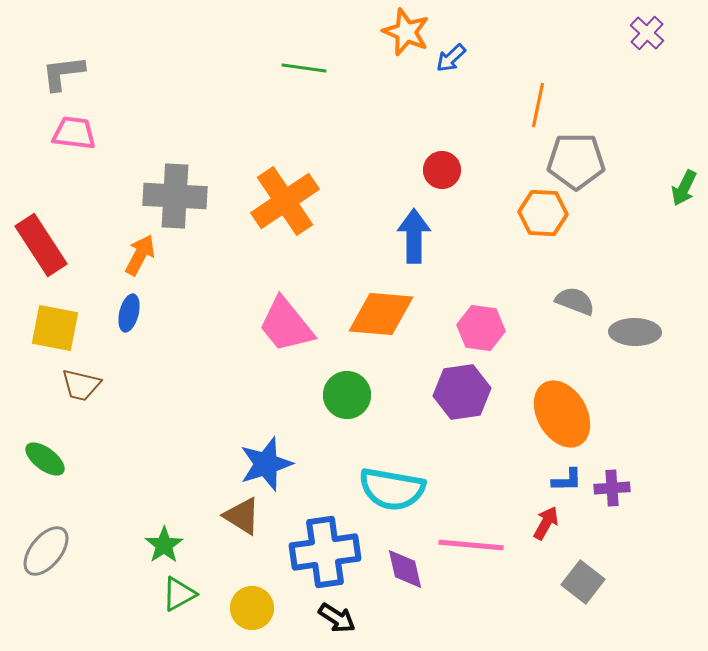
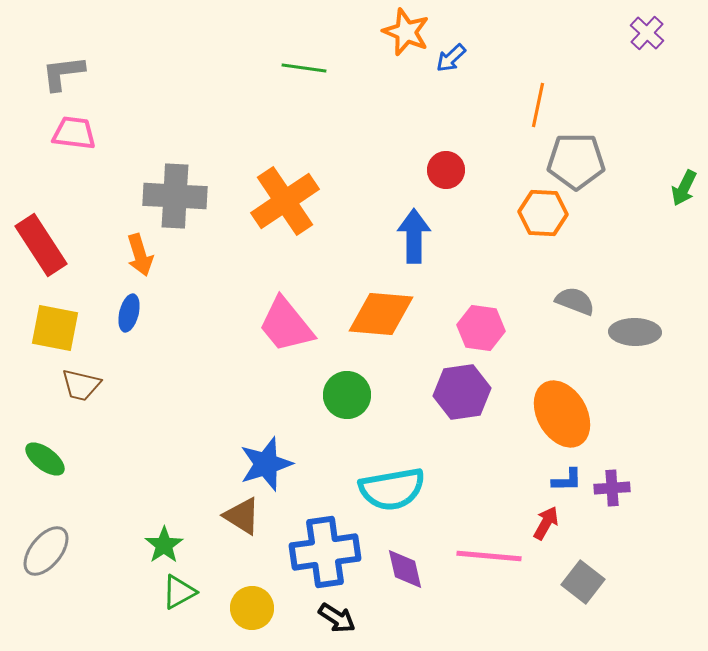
red circle at (442, 170): moved 4 px right
orange arrow at (140, 255): rotated 135 degrees clockwise
cyan semicircle at (392, 489): rotated 20 degrees counterclockwise
pink line at (471, 545): moved 18 px right, 11 px down
green triangle at (179, 594): moved 2 px up
